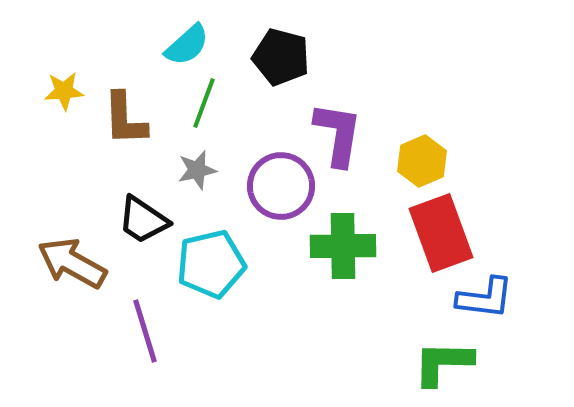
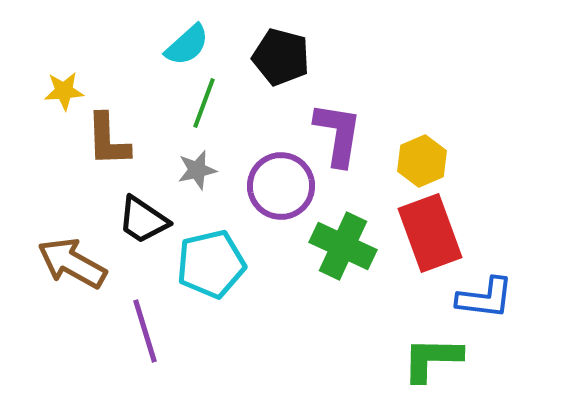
brown L-shape: moved 17 px left, 21 px down
red rectangle: moved 11 px left
green cross: rotated 26 degrees clockwise
green L-shape: moved 11 px left, 4 px up
